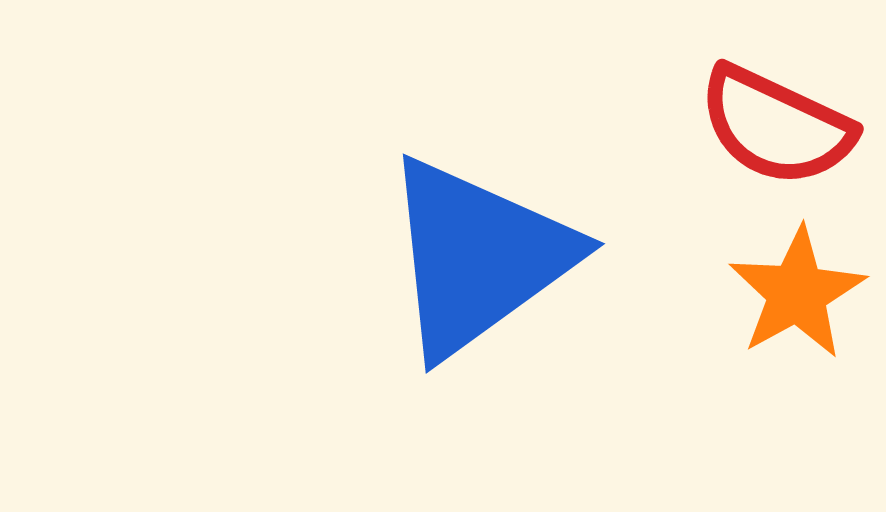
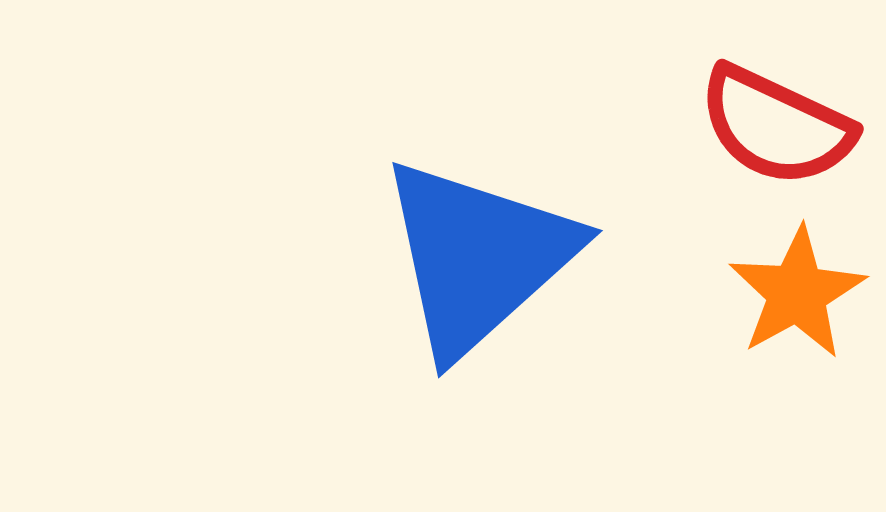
blue triangle: rotated 6 degrees counterclockwise
